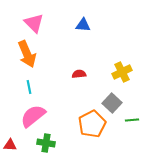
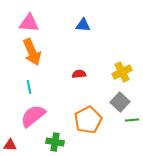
pink triangle: moved 5 px left; rotated 40 degrees counterclockwise
orange arrow: moved 5 px right, 2 px up
gray square: moved 8 px right, 1 px up
orange pentagon: moved 4 px left, 4 px up
green cross: moved 9 px right, 1 px up
